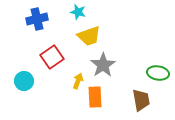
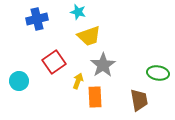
red square: moved 2 px right, 5 px down
cyan circle: moved 5 px left
brown trapezoid: moved 2 px left
